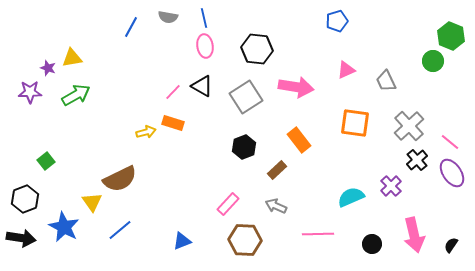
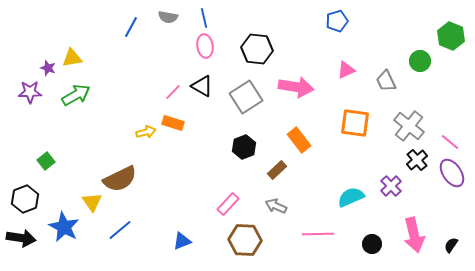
green circle at (433, 61): moved 13 px left
gray cross at (409, 126): rotated 8 degrees counterclockwise
